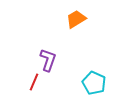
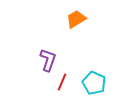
red line: moved 28 px right
